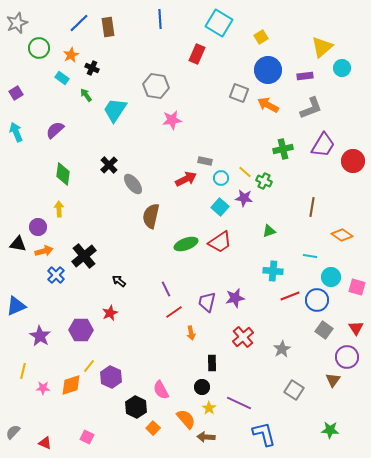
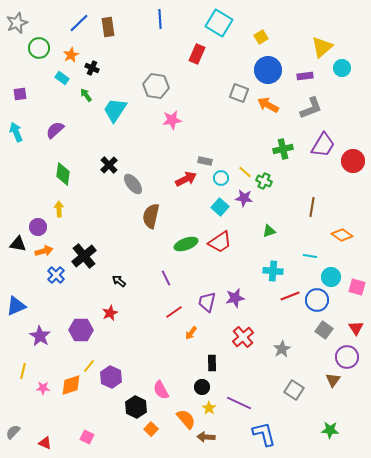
purple square at (16, 93): moved 4 px right, 1 px down; rotated 24 degrees clockwise
purple line at (166, 289): moved 11 px up
orange arrow at (191, 333): rotated 48 degrees clockwise
orange square at (153, 428): moved 2 px left, 1 px down
